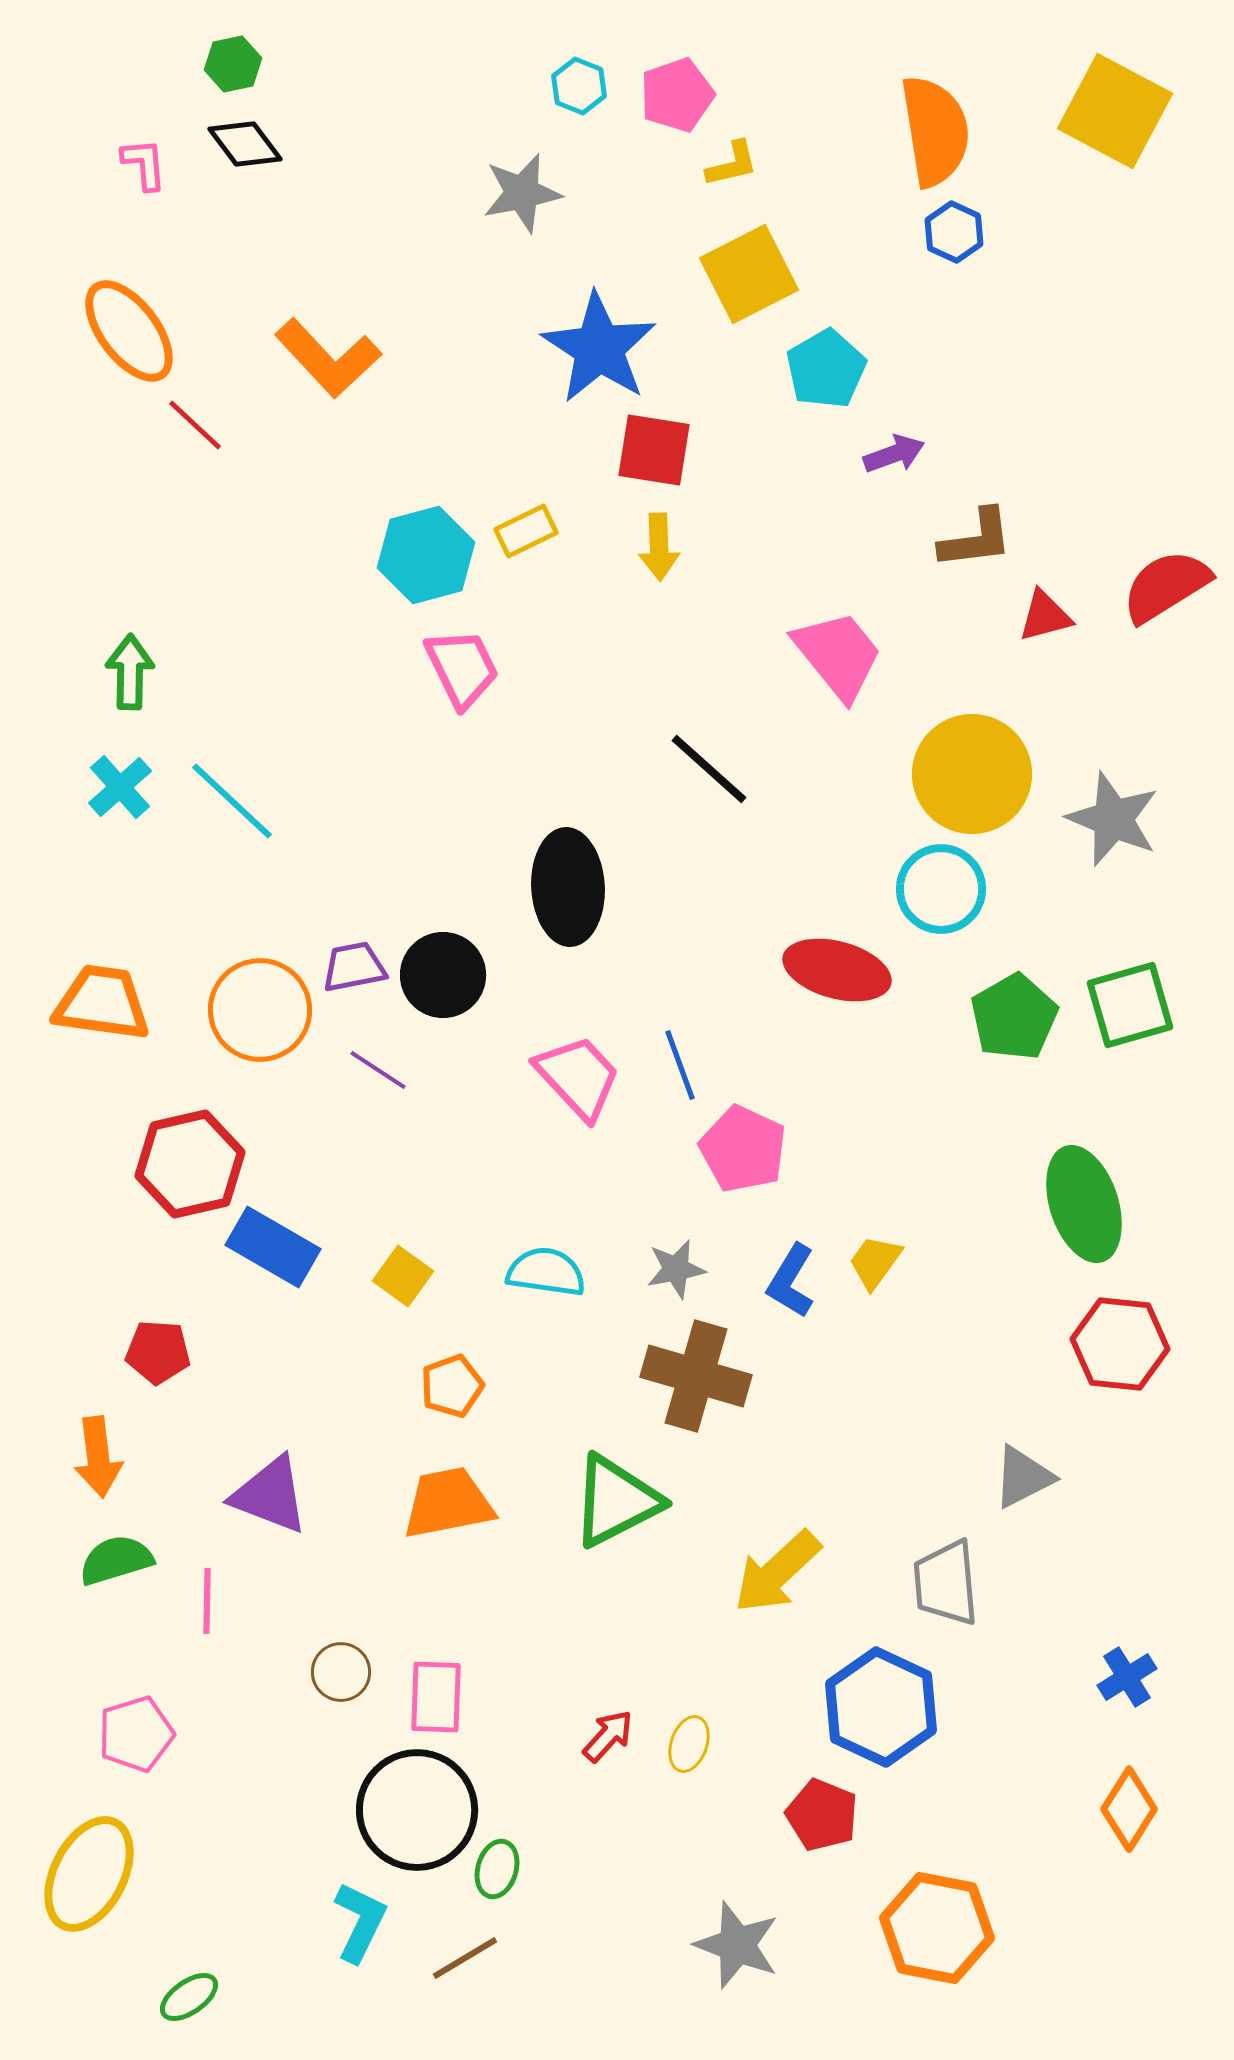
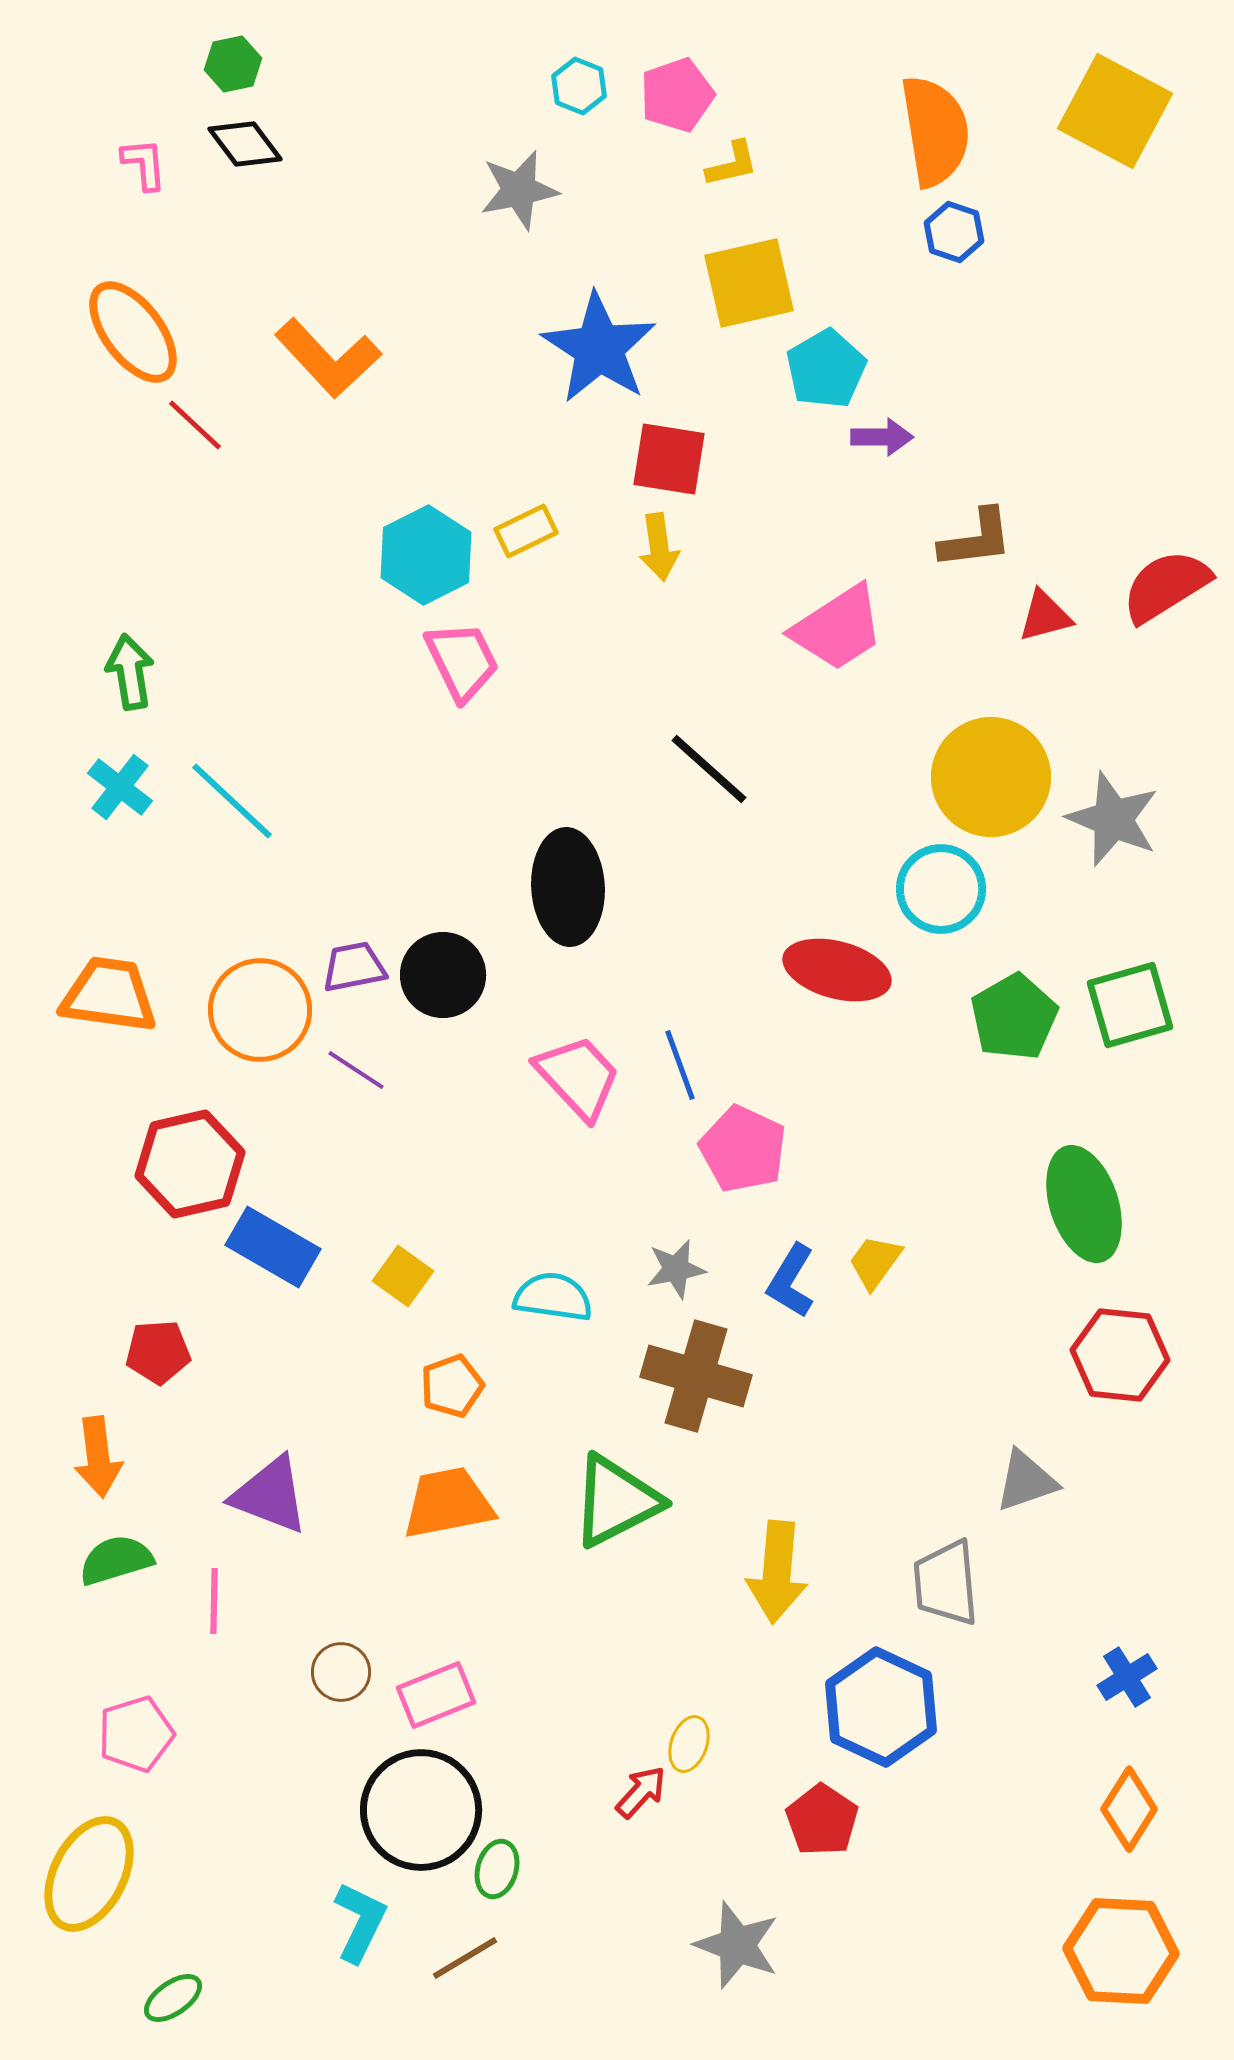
gray star at (522, 193): moved 3 px left, 3 px up
blue hexagon at (954, 232): rotated 6 degrees counterclockwise
yellow square at (749, 274): moved 9 px down; rotated 14 degrees clockwise
orange ellipse at (129, 331): moved 4 px right, 1 px down
red square at (654, 450): moved 15 px right, 9 px down
purple arrow at (894, 454): moved 12 px left, 17 px up; rotated 20 degrees clockwise
yellow arrow at (659, 547): rotated 6 degrees counterclockwise
cyan hexagon at (426, 555): rotated 12 degrees counterclockwise
pink trapezoid at (838, 655): moved 27 px up; rotated 96 degrees clockwise
pink trapezoid at (462, 668): moved 7 px up
green arrow at (130, 672): rotated 10 degrees counterclockwise
yellow circle at (972, 774): moved 19 px right, 3 px down
cyan cross at (120, 787): rotated 10 degrees counterclockwise
orange trapezoid at (102, 1003): moved 7 px right, 8 px up
purple line at (378, 1070): moved 22 px left
cyan semicircle at (546, 1272): moved 7 px right, 25 px down
red hexagon at (1120, 1344): moved 11 px down
red pentagon at (158, 1352): rotated 8 degrees counterclockwise
gray triangle at (1023, 1477): moved 3 px right, 4 px down; rotated 8 degrees clockwise
yellow arrow at (777, 1572): rotated 42 degrees counterclockwise
pink line at (207, 1601): moved 7 px right
pink rectangle at (436, 1697): moved 2 px up; rotated 66 degrees clockwise
red arrow at (608, 1736): moved 33 px right, 56 px down
black circle at (417, 1810): moved 4 px right
red pentagon at (822, 1815): moved 5 px down; rotated 12 degrees clockwise
orange hexagon at (937, 1928): moved 184 px right, 23 px down; rotated 8 degrees counterclockwise
green ellipse at (189, 1997): moved 16 px left, 1 px down
